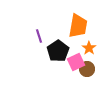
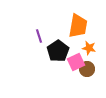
orange star: rotated 24 degrees counterclockwise
